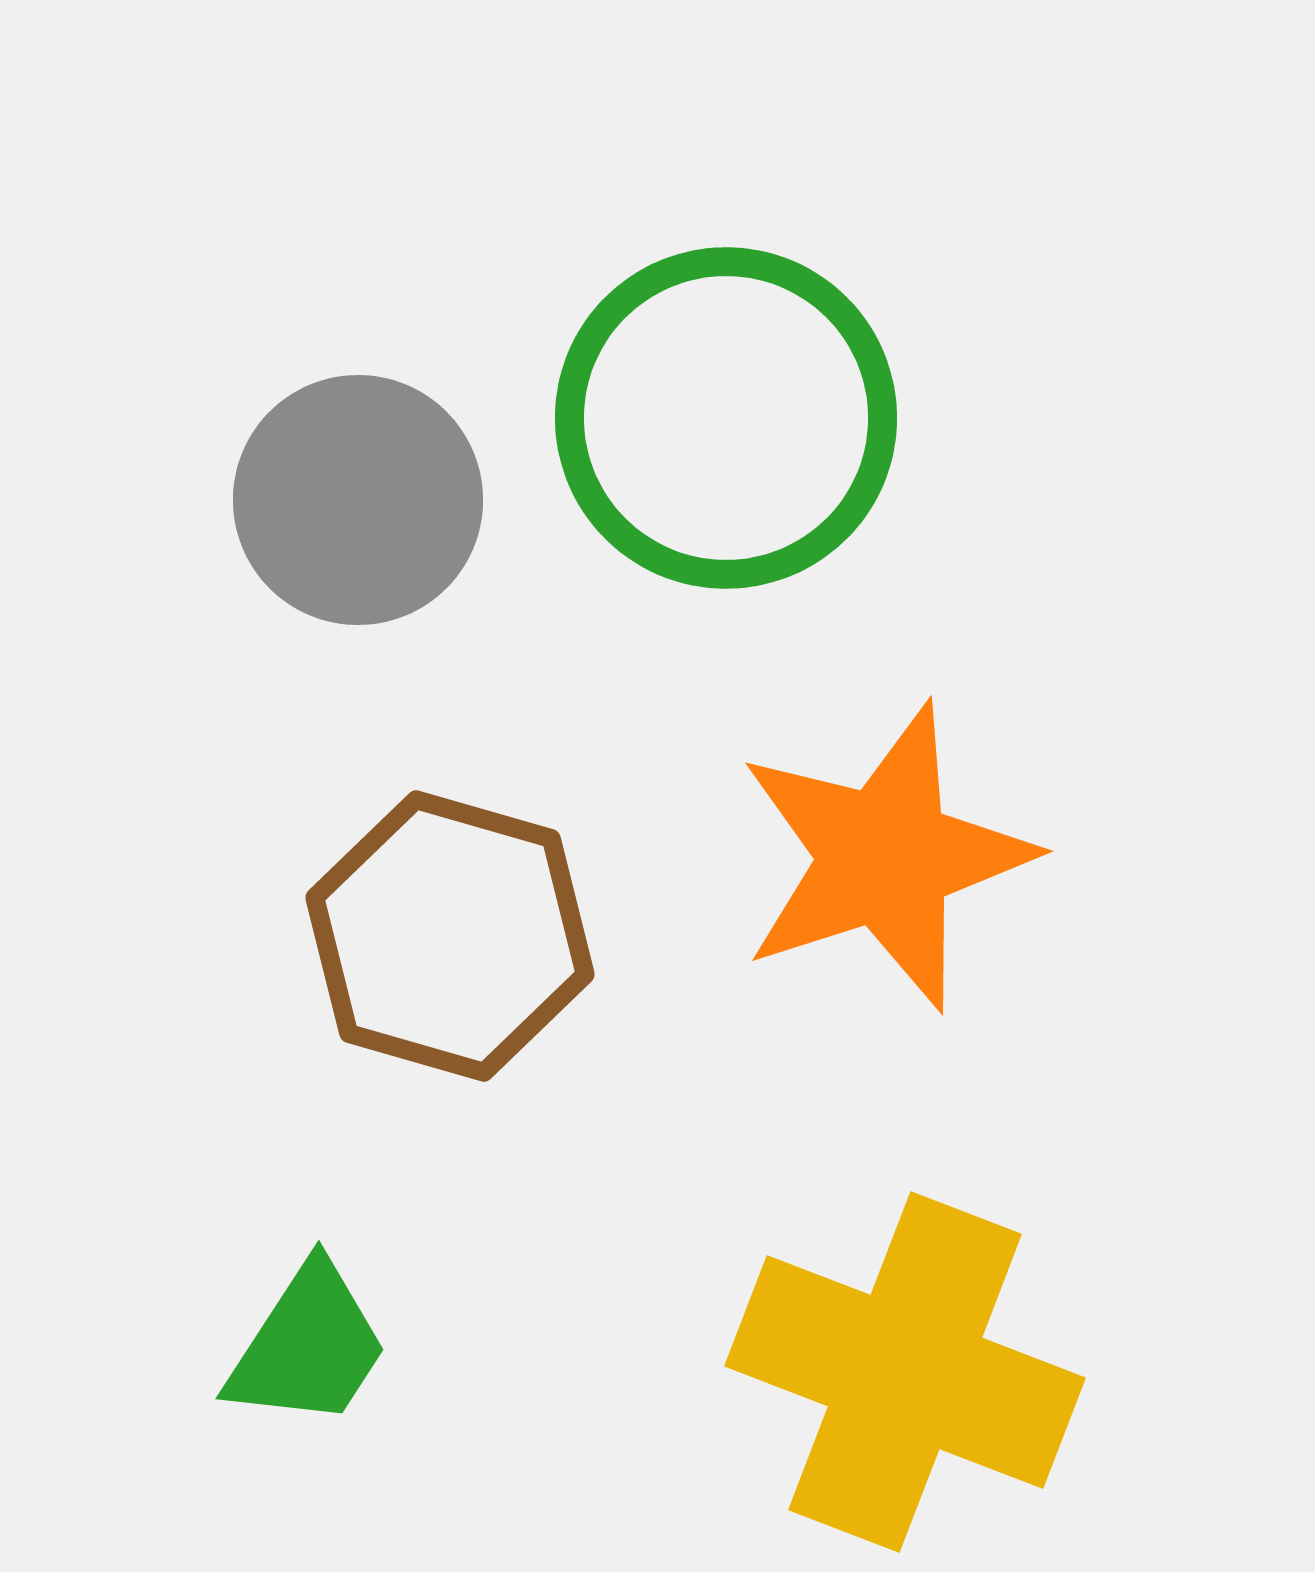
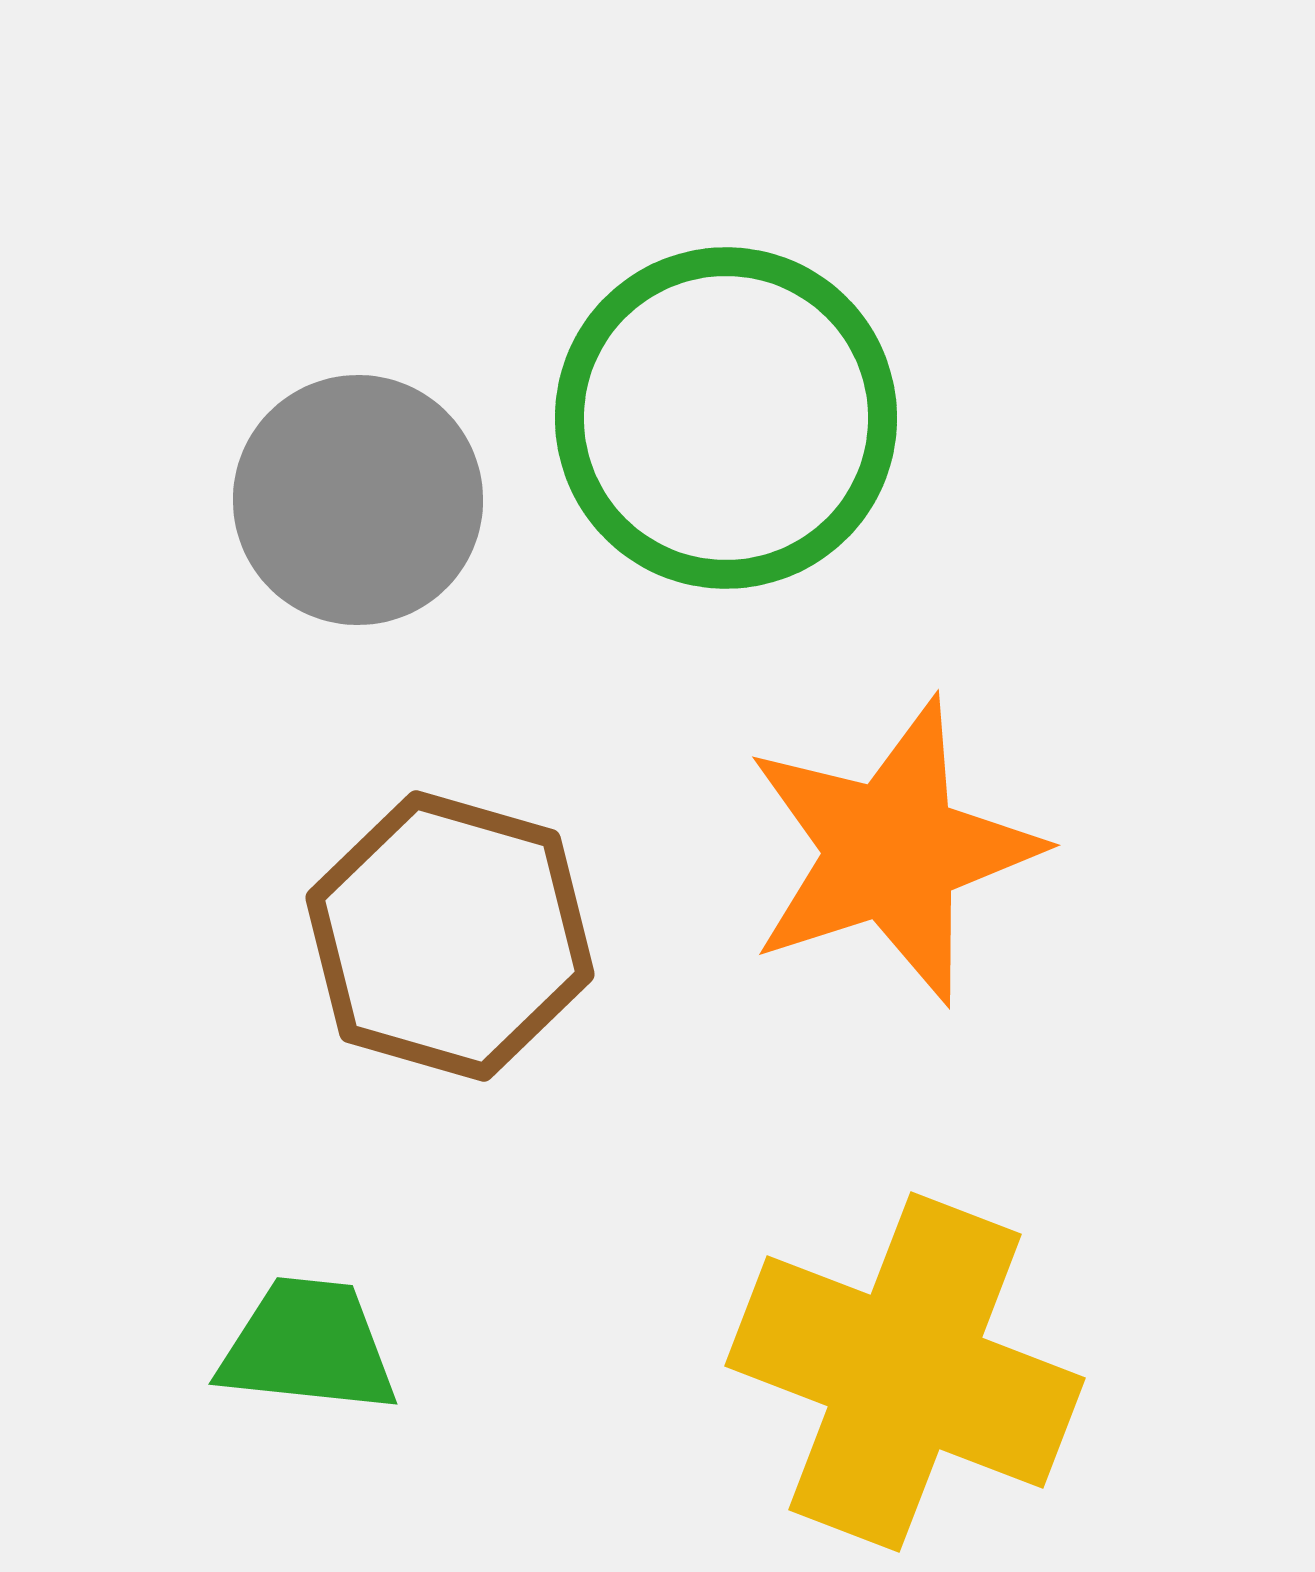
orange star: moved 7 px right, 6 px up
green trapezoid: rotated 117 degrees counterclockwise
